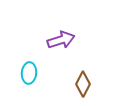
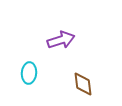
brown diamond: rotated 35 degrees counterclockwise
